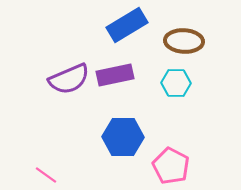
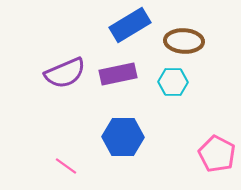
blue rectangle: moved 3 px right
purple rectangle: moved 3 px right, 1 px up
purple semicircle: moved 4 px left, 6 px up
cyan hexagon: moved 3 px left, 1 px up
pink pentagon: moved 46 px right, 12 px up
pink line: moved 20 px right, 9 px up
